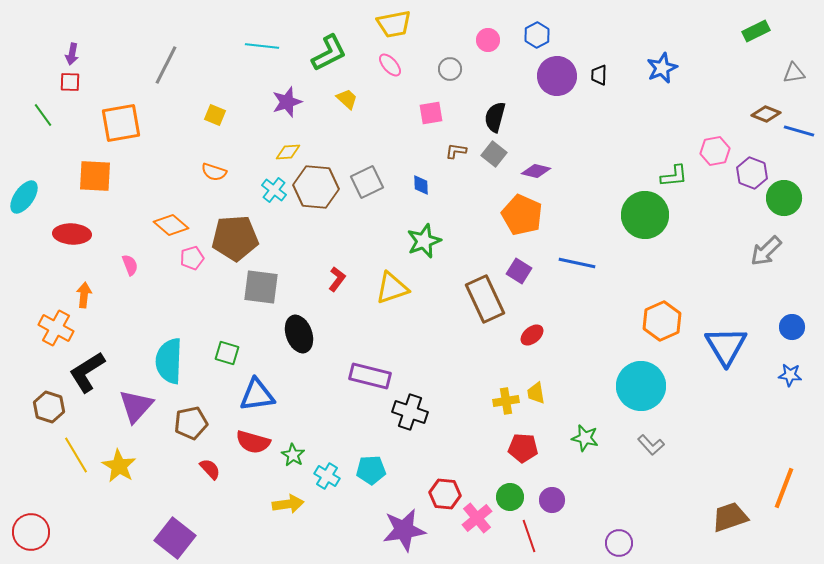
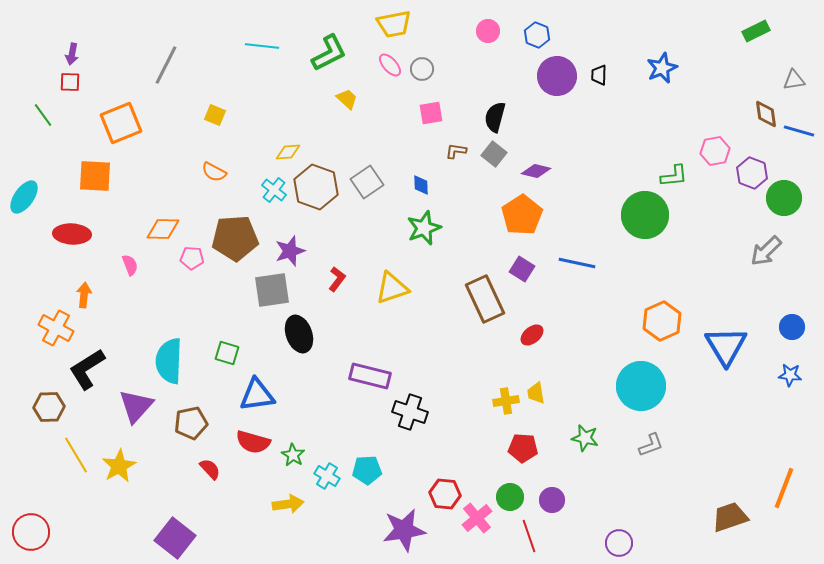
blue hexagon at (537, 35): rotated 10 degrees counterclockwise
pink circle at (488, 40): moved 9 px up
gray circle at (450, 69): moved 28 px left
gray triangle at (794, 73): moved 7 px down
purple star at (287, 102): moved 3 px right, 149 px down
brown diamond at (766, 114): rotated 60 degrees clockwise
orange square at (121, 123): rotated 12 degrees counterclockwise
orange semicircle at (214, 172): rotated 10 degrees clockwise
gray square at (367, 182): rotated 8 degrees counterclockwise
brown hexagon at (316, 187): rotated 15 degrees clockwise
orange pentagon at (522, 215): rotated 15 degrees clockwise
orange diamond at (171, 225): moved 8 px left, 4 px down; rotated 40 degrees counterclockwise
green star at (424, 241): moved 13 px up
pink pentagon at (192, 258): rotated 20 degrees clockwise
purple square at (519, 271): moved 3 px right, 2 px up
gray square at (261, 287): moved 11 px right, 3 px down; rotated 15 degrees counterclockwise
black L-shape at (87, 372): moved 3 px up
brown hexagon at (49, 407): rotated 20 degrees counterclockwise
gray L-shape at (651, 445): rotated 68 degrees counterclockwise
yellow star at (119, 466): rotated 12 degrees clockwise
cyan pentagon at (371, 470): moved 4 px left
